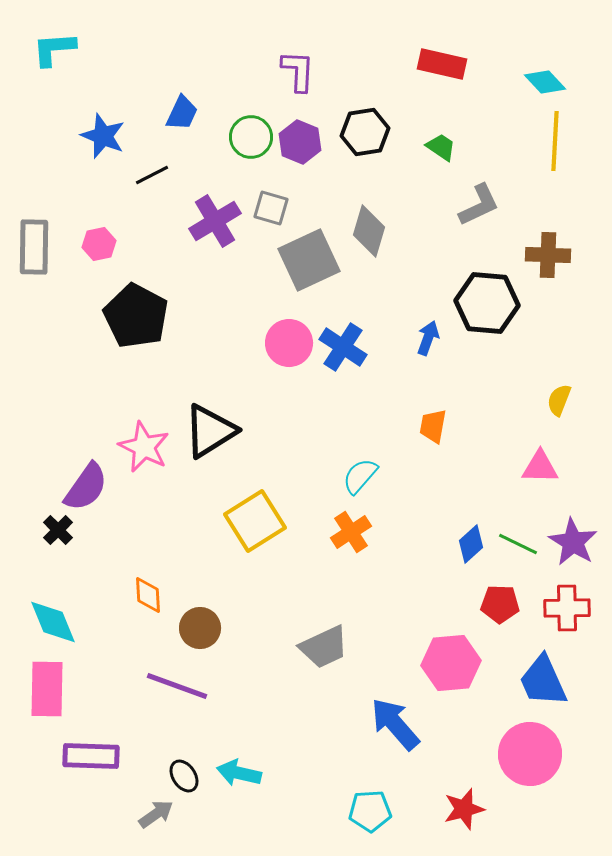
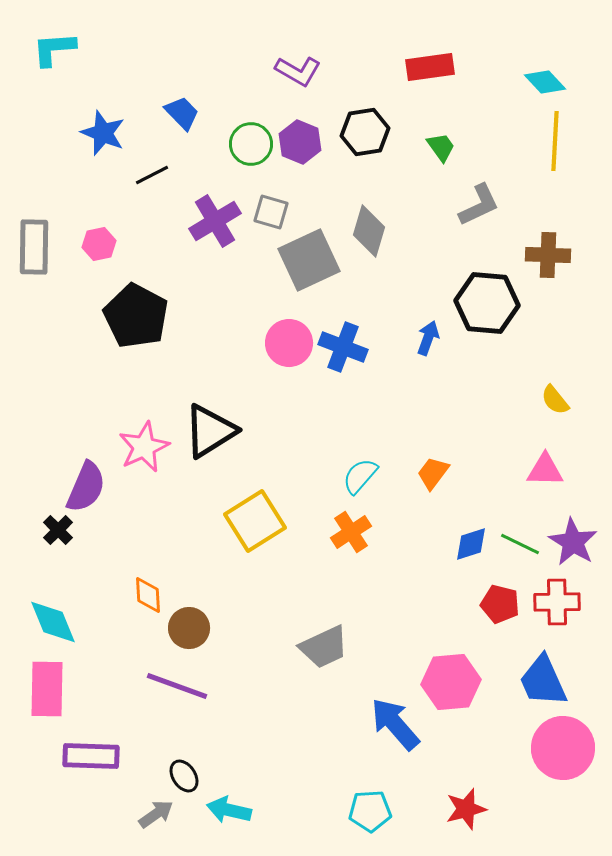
red rectangle at (442, 64): moved 12 px left, 3 px down; rotated 21 degrees counterclockwise
purple L-shape at (298, 71): rotated 117 degrees clockwise
blue trapezoid at (182, 113): rotated 69 degrees counterclockwise
blue star at (103, 136): moved 3 px up
green circle at (251, 137): moved 7 px down
green trapezoid at (441, 147): rotated 20 degrees clockwise
gray square at (271, 208): moved 4 px down
blue cross at (343, 347): rotated 12 degrees counterclockwise
yellow semicircle at (559, 400): moved 4 px left; rotated 60 degrees counterclockwise
orange trapezoid at (433, 426): moved 47 px down; rotated 27 degrees clockwise
pink star at (144, 447): rotated 21 degrees clockwise
pink triangle at (540, 467): moved 5 px right, 3 px down
purple semicircle at (86, 487): rotated 12 degrees counterclockwise
blue diamond at (471, 544): rotated 24 degrees clockwise
green line at (518, 544): moved 2 px right
red pentagon at (500, 604): rotated 12 degrees clockwise
red cross at (567, 608): moved 10 px left, 6 px up
brown circle at (200, 628): moved 11 px left
pink hexagon at (451, 663): moved 19 px down
pink circle at (530, 754): moved 33 px right, 6 px up
cyan arrow at (239, 773): moved 10 px left, 37 px down
red star at (464, 809): moved 2 px right
